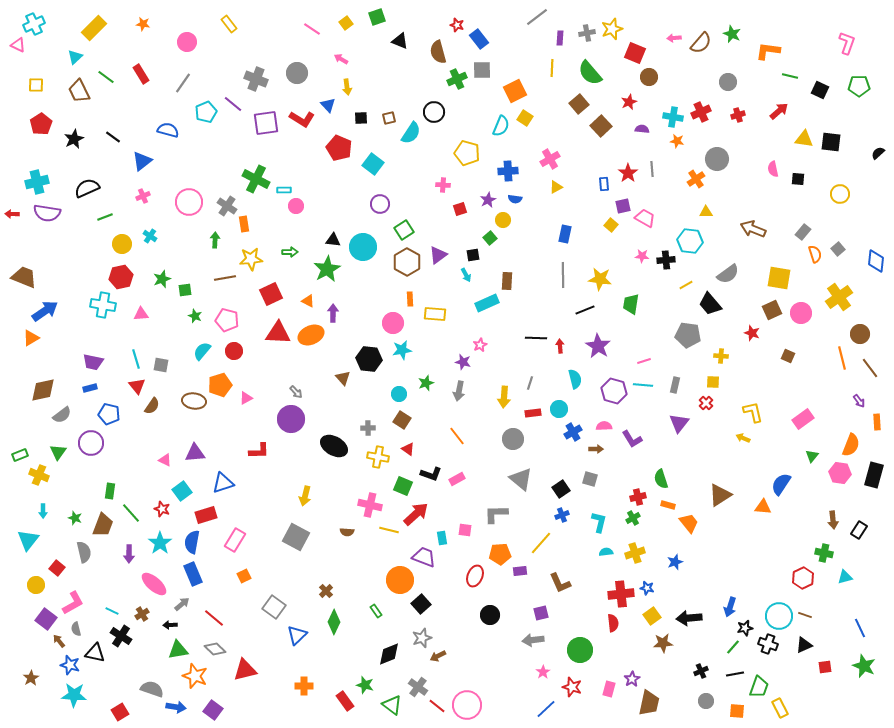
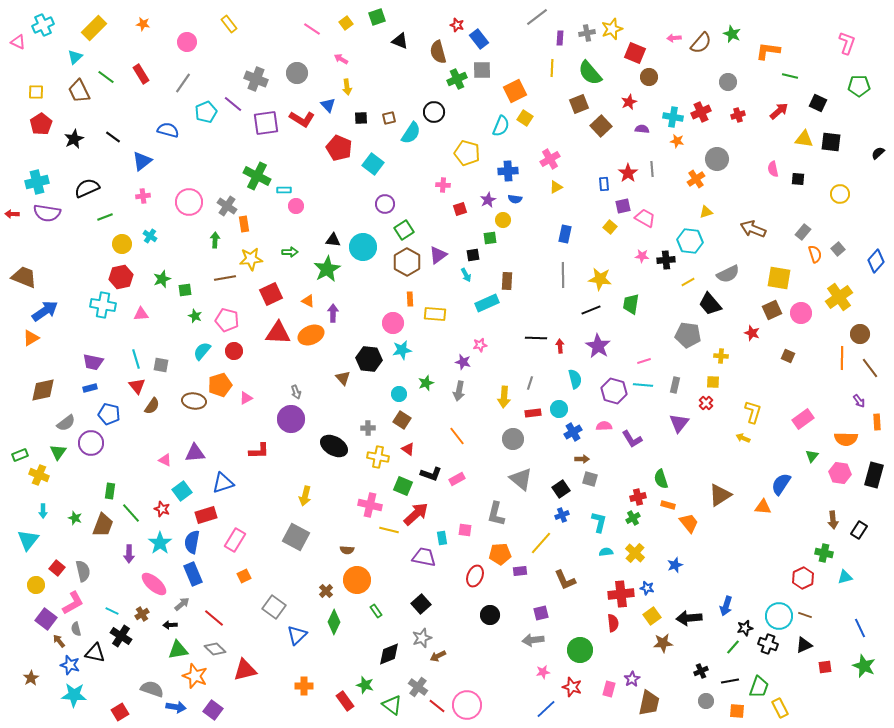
cyan cross at (34, 24): moved 9 px right, 1 px down
pink triangle at (18, 45): moved 3 px up
yellow square at (36, 85): moved 7 px down
black square at (820, 90): moved 2 px left, 13 px down
brown square at (579, 104): rotated 18 degrees clockwise
green cross at (256, 179): moved 1 px right, 3 px up
pink cross at (143, 196): rotated 16 degrees clockwise
purple circle at (380, 204): moved 5 px right
yellow triangle at (706, 212): rotated 16 degrees counterclockwise
yellow square at (611, 225): moved 1 px left, 2 px down
green square at (490, 238): rotated 32 degrees clockwise
blue diamond at (876, 261): rotated 35 degrees clockwise
gray semicircle at (728, 274): rotated 10 degrees clockwise
yellow line at (686, 285): moved 2 px right, 3 px up
black line at (585, 310): moved 6 px right
pink star at (480, 345): rotated 16 degrees clockwise
orange line at (842, 358): rotated 15 degrees clockwise
gray arrow at (296, 392): rotated 24 degrees clockwise
yellow L-shape at (753, 412): rotated 30 degrees clockwise
gray semicircle at (62, 415): moved 4 px right, 8 px down
orange semicircle at (851, 445): moved 5 px left, 6 px up; rotated 70 degrees clockwise
brown arrow at (596, 449): moved 14 px left, 10 px down
gray L-shape at (496, 514): rotated 75 degrees counterclockwise
brown semicircle at (347, 532): moved 18 px down
gray semicircle at (84, 552): moved 1 px left, 19 px down
yellow cross at (635, 553): rotated 30 degrees counterclockwise
purple trapezoid at (424, 557): rotated 10 degrees counterclockwise
blue star at (675, 562): moved 3 px down
orange circle at (400, 580): moved 43 px left
brown L-shape at (560, 583): moved 5 px right, 3 px up
blue arrow at (730, 607): moved 4 px left, 1 px up
pink star at (543, 672): rotated 24 degrees clockwise
black line at (735, 674): moved 5 px left, 7 px down
